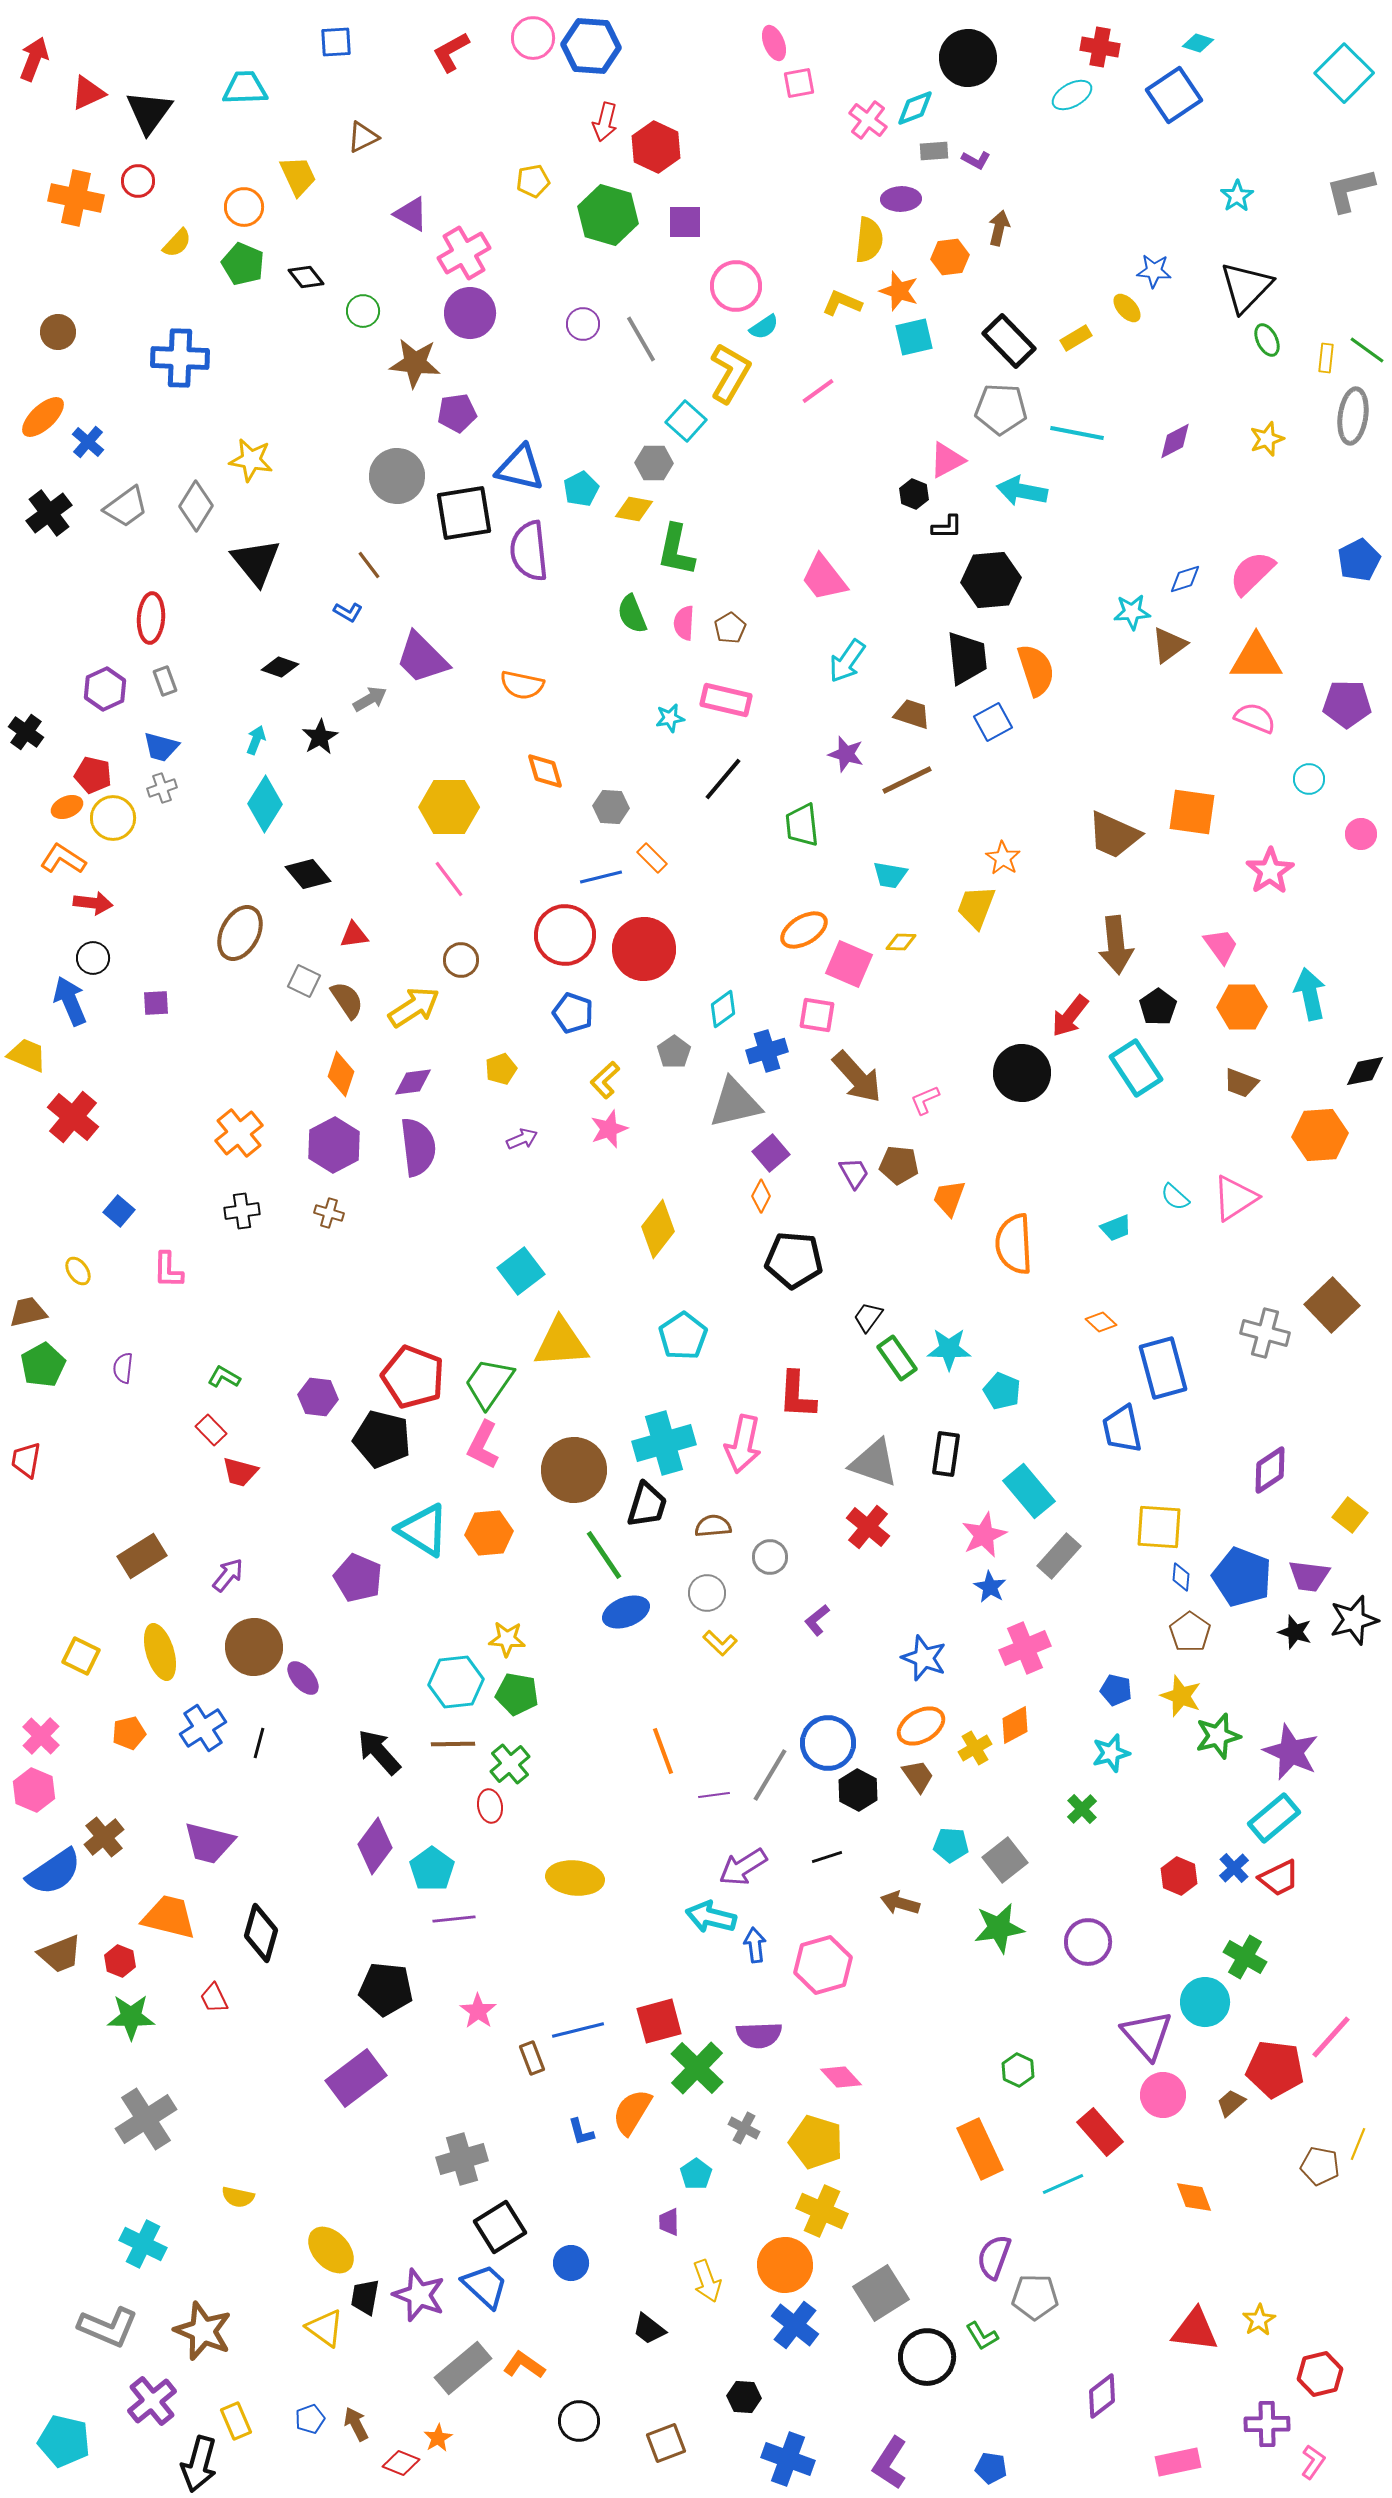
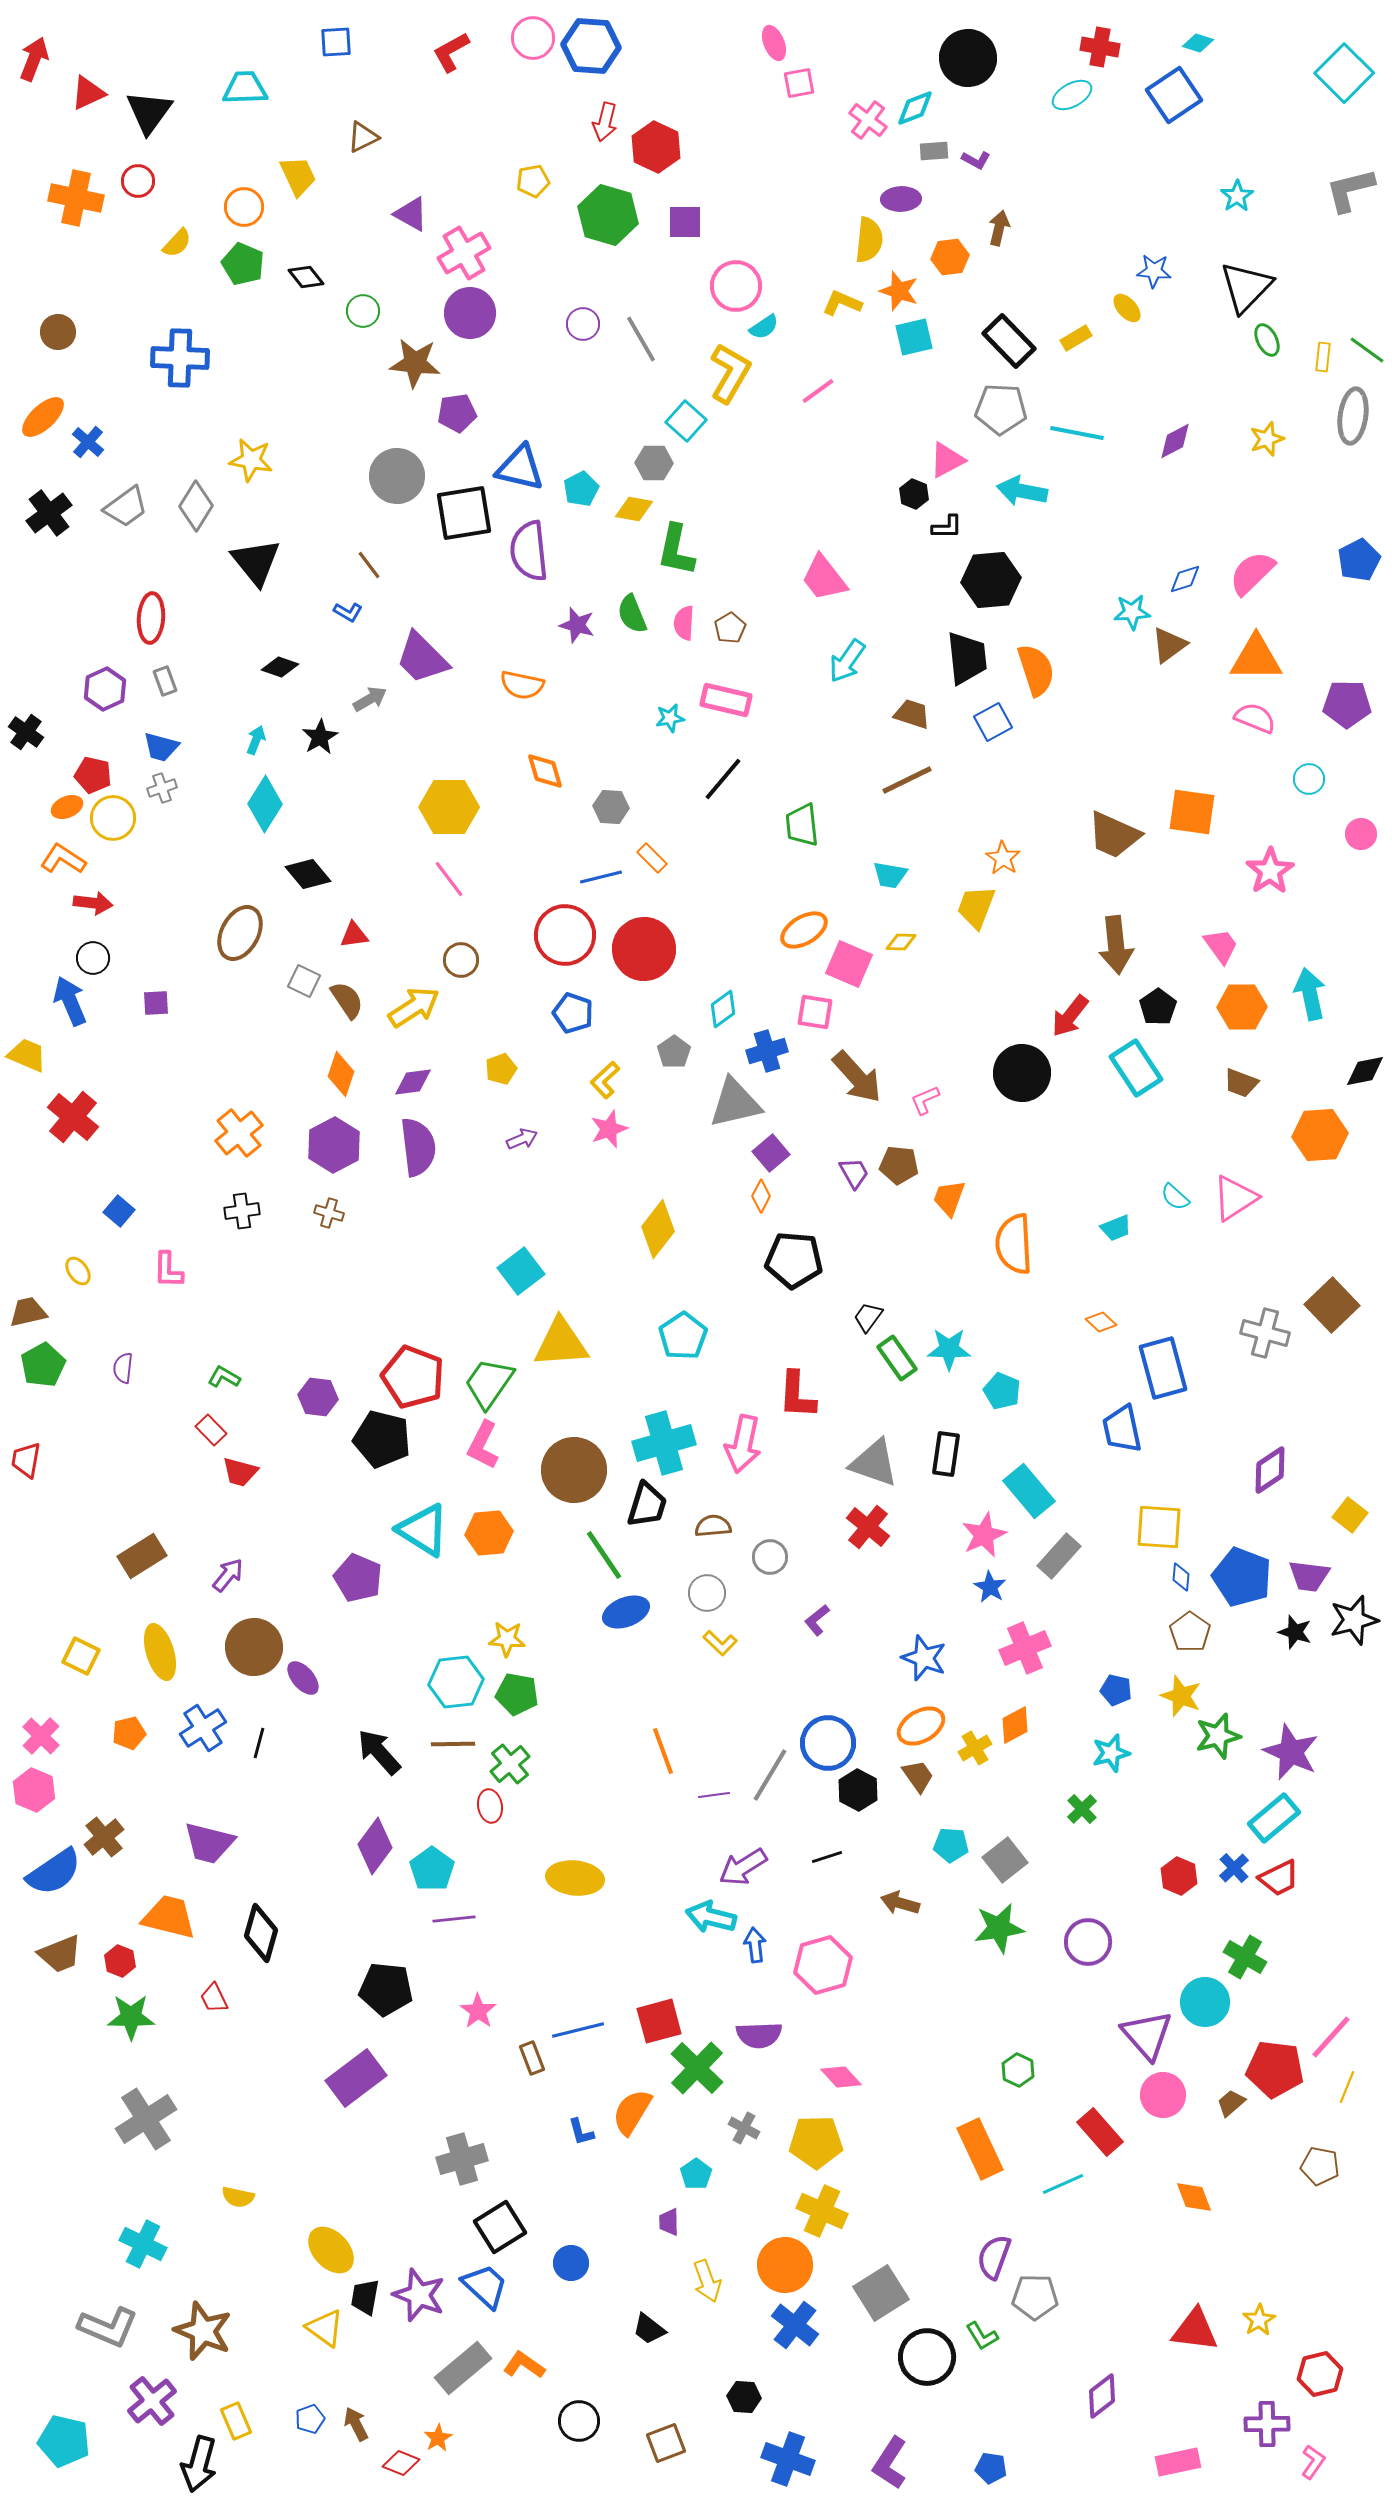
yellow rectangle at (1326, 358): moved 3 px left, 1 px up
purple star at (846, 754): moved 269 px left, 129 px up
pink square at (817, 1015): moved 2 px left, 3 px up
yellow pentagon at (816, 2142): rotated 18 degrees counterclockwise
yellow line at (1358, 2144): moved 11 px left, 57 px up
